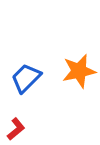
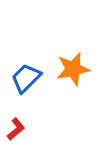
orange star: moved 6 px left, 2 px up
